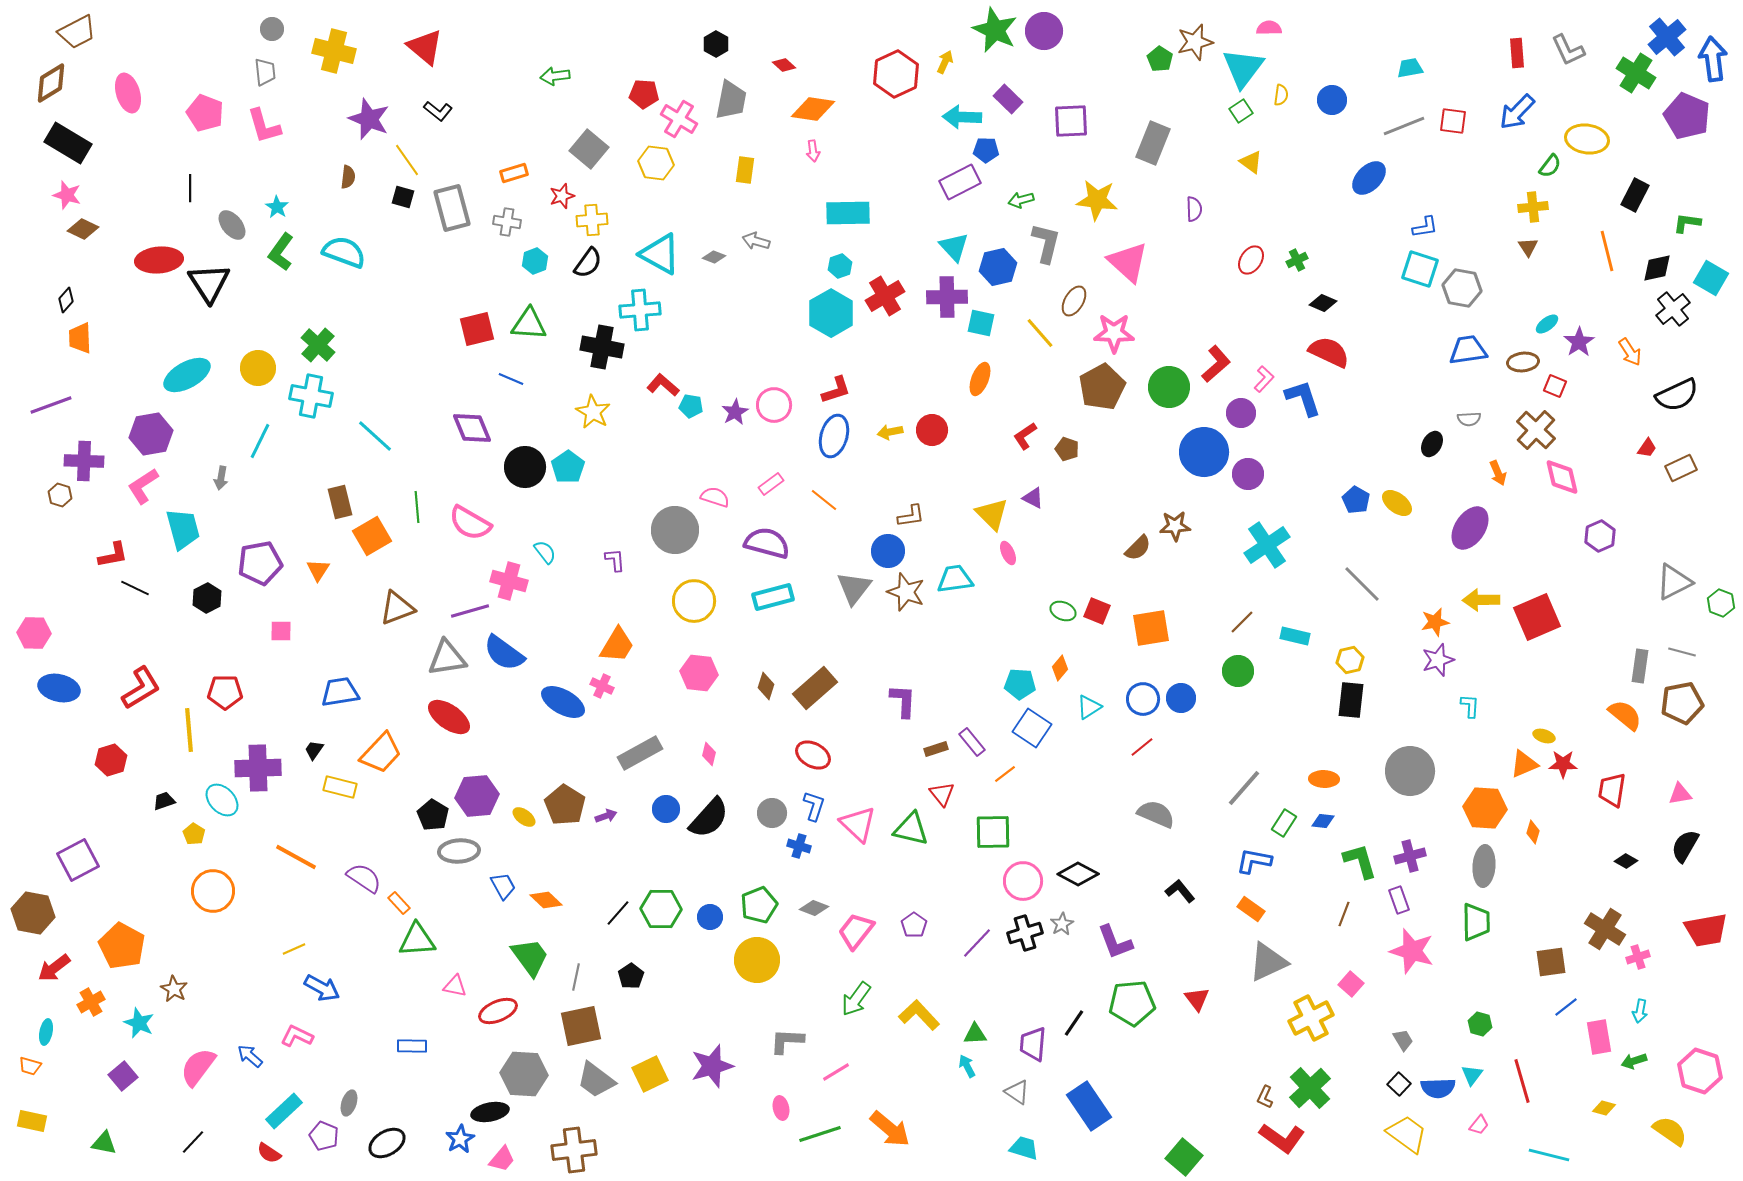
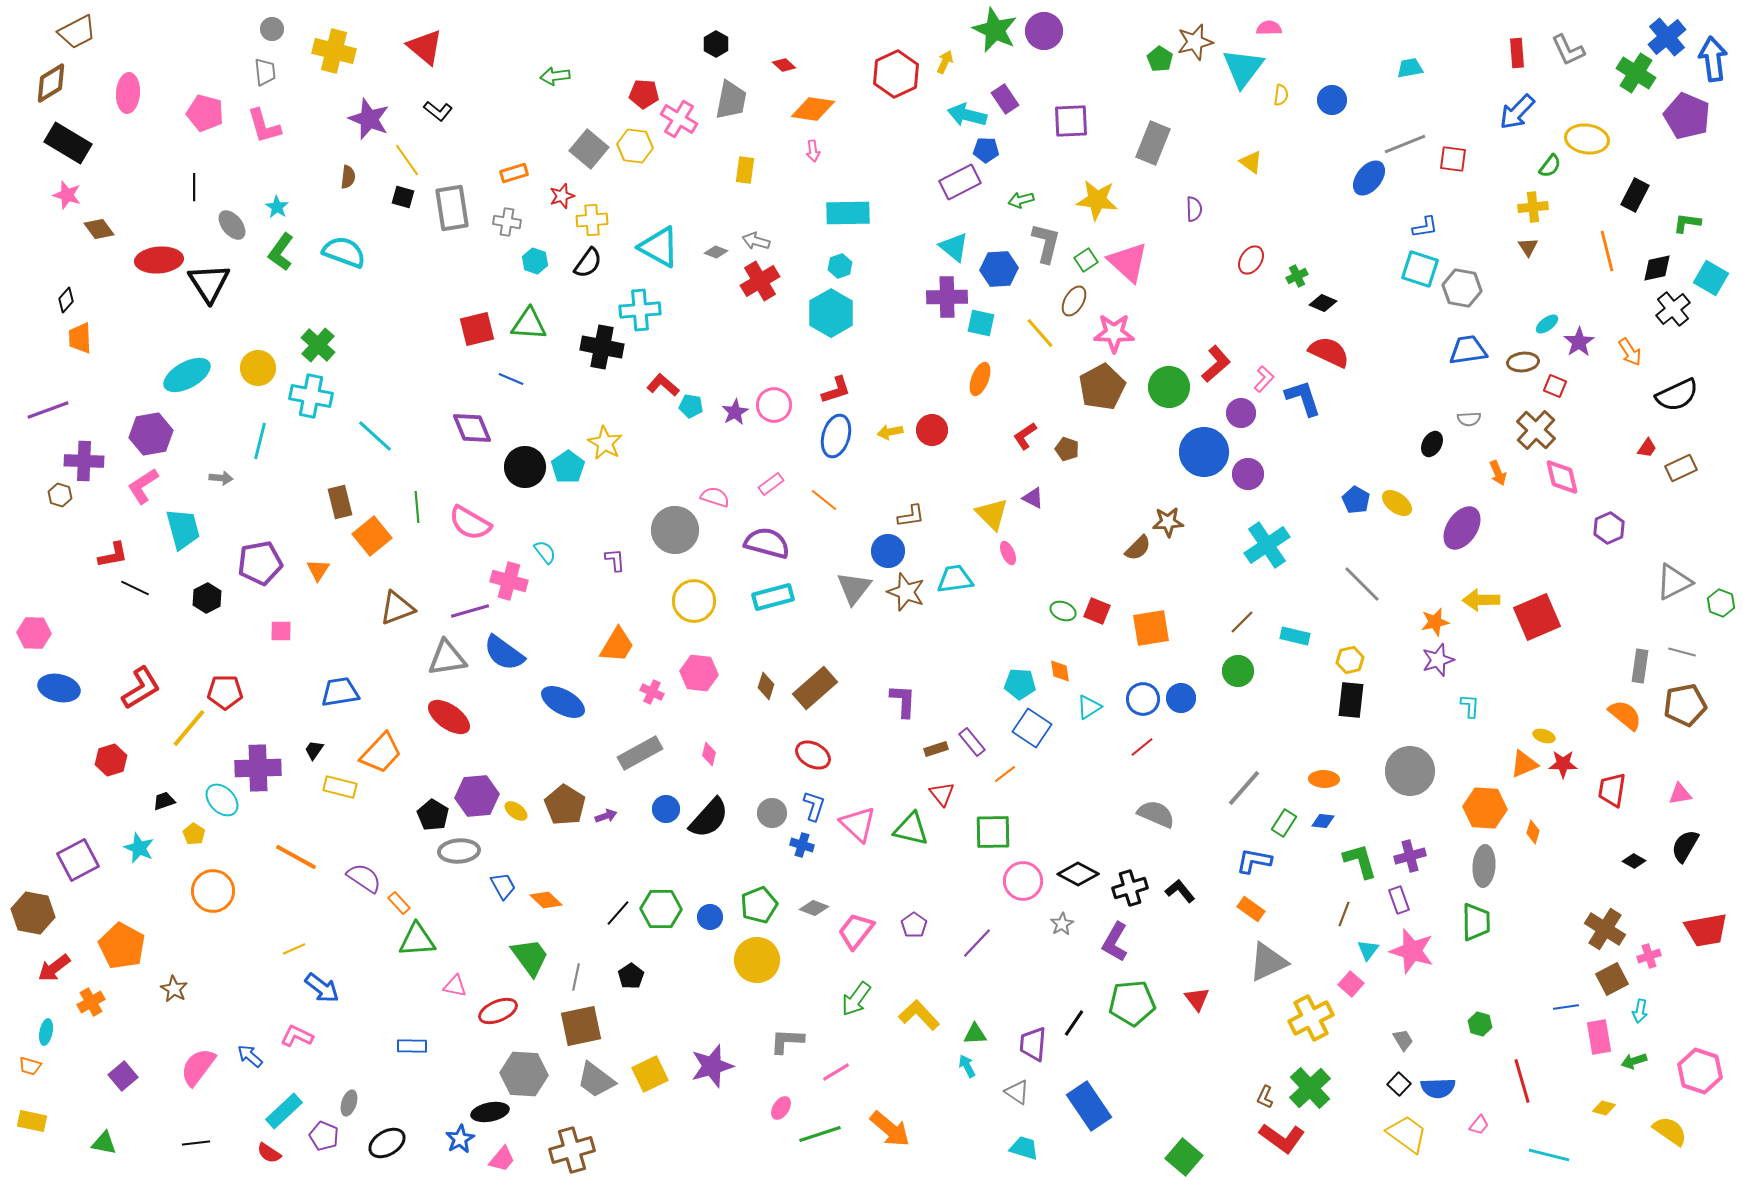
pink ellipse at (128, 93): rotated 21 degrees clockwise
purple rectangle at (1008, 99): moved 3 px left; rotated 12 degrees clockwise
green square at (1241, 111): moved 155 px left, 149 px down
pink pentagon at (205, 113): rotated 6 degrees counterclockwise
cyan arrow at (962, 117): moved 5 px right, 2 px up; rotated 12 degrees clockwise
red square at (1453, 121): moved 38 px down
gray line at (1404, 126): moved 1 px right, 18 px down
yellow hexagon at (656, 163): moved 21 px left, 17 px up
blue ellipse at (1369, 178): rotated 6 degrees counterclockwise
black line at (190, 188): moved 4 px right, 1 px up
gray rectangle at (452, 208): rotated 6 degrees clockwise
brown diamond at (83, 229): moved 16 px right; rotated 28 degrees clockwise
cyan triangle at (954, 247): rotated 8 degrees counterclockwise
cyan triangle at (660, 254): moved 1 px left, 7 px up
gray diamond at (714, 257): moved 2 px right, 5 px up
green cross at (1297, 260): moved 16 px down
cyan hexagon at (535, 261): rotated 20 degrees counterclockwise
blue hexagon at (998, 267): moved 1 px right, 2 px down; rotated 9 degrees clockwise
red cross at (885, 296): moved 125 px left, 15 px up
purple line at (51, 405): moved 3 px left, 5 px down
yellow star at (593, 412): moved 12 px right, 31 px down
blue ellipse at (834, 436): moved 2 px right
cyan line at (260, 441): rotated 12 degrees counterclockwise
gray arrow at (221, 478): rotated 95 degrees counterclockwise
brown star at (1175, 526): moved 7 px left, 4 px up
purple ellipse at (1470, 528): moved 8 px left
orange square at (372, 536): rotated 9 degrees counterclockwise
purple hexagon at (1600, 536): moved 9 px right, 8 px up
orange diamond at (1060, 668): moved 3 px down; rotated 50 degrees counterclockwise
pink cross at (602, 686): moved 50 px right, 6 px down
brown pentagon at (1682, 703): moved 3 px right, 2 px down
yellow line at (189, 730): moved 2 px up; rotated 45 degrees clockwise
yellow ellipse at (524, 817): moved 8 px left, 6 px up
blue cross at (799, 846): moved 3 px right, 1 px up
black diamond at (1626, 861): moved 8 px right
black cross at (1025, 933): moved 105 px right, 45 px up
purple L-shape at (1115, 942): rotated 51 degrees clockwise
pink cross at (1638, 957): moved 11 px right, 1 px up
brown square at (1551, 962): moved 61 px right, 17 px down; rotated 20 degrees counterclockwise
blue arrow at (322, 988): rotated 9 degrees clockwise
blue line at (1566, 1007): rotated 30 degrees clockwise
cyan star at (139, 1023): moved 175 px up
cyan triangle at (1472, 1075): moved 104 px left, 125 px up
pink ellipse at (781, 1108): rotated 45 degrees clockwise
black line at (193, 1142): moved 3 px right, 1 px down; rotated 40 degrees clockwise
brown cross at (574, 1150): moved 2 px left; rotated 9 degrees counterclockwise
